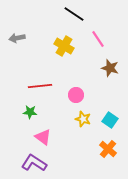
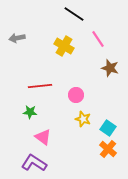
cyan square: moved 2 px left, 8 px down
